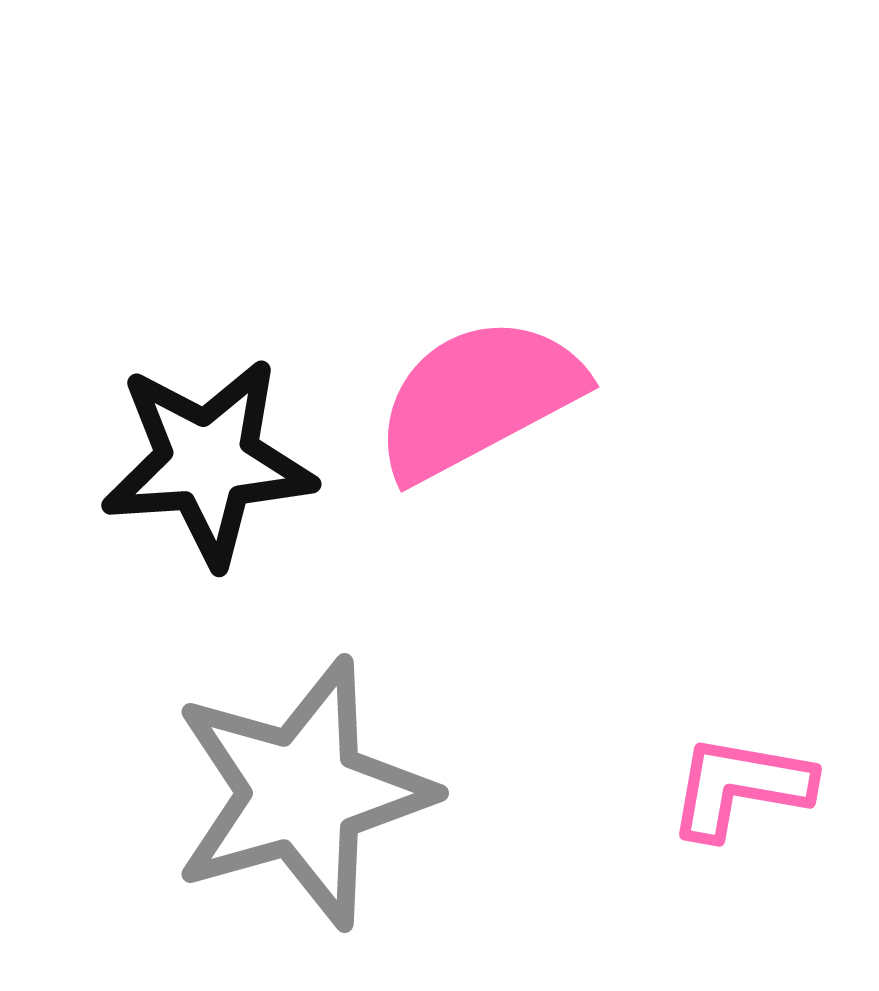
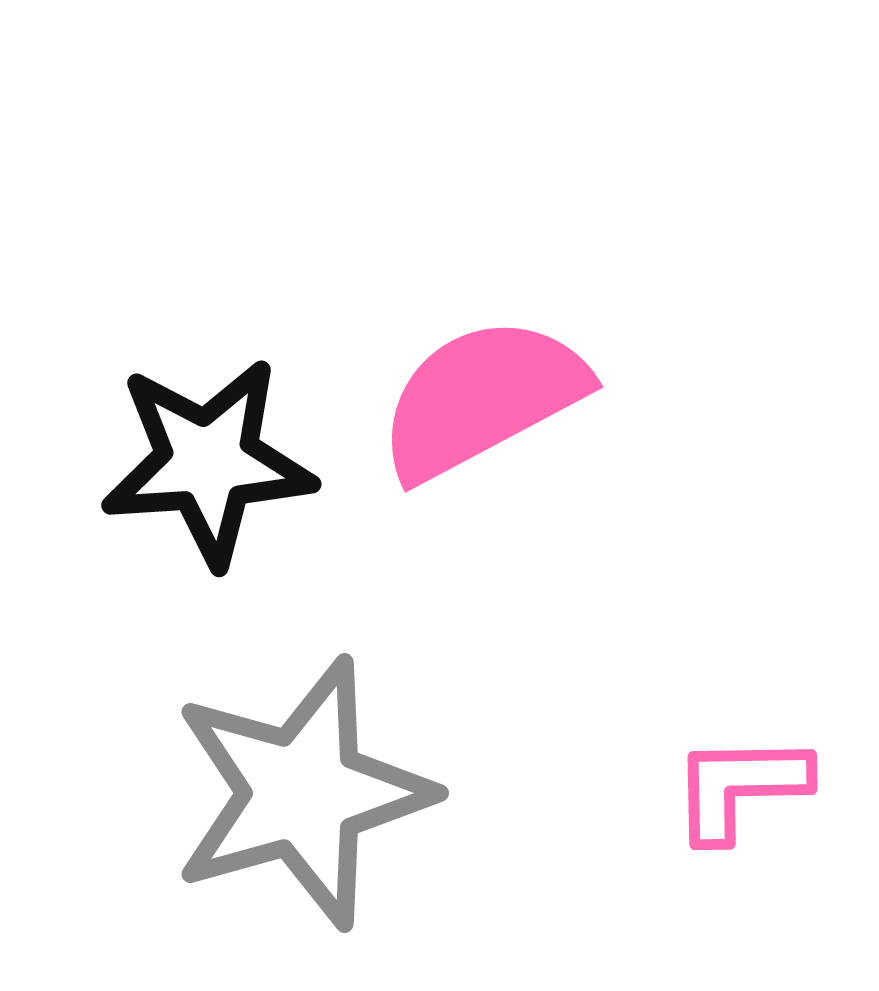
pink semicircle: moved 4 px right
pink L-shape: rotated 11 degrees counterclockwise
